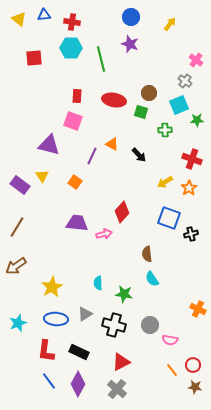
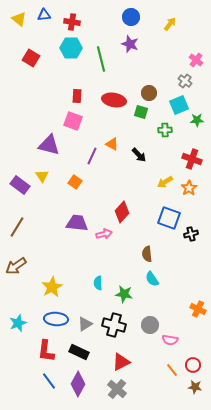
red square at (34, 58): moved 3 px left; rotated 36 degrees clockwise
gray triangle at (85, 314): moved 10 px down
